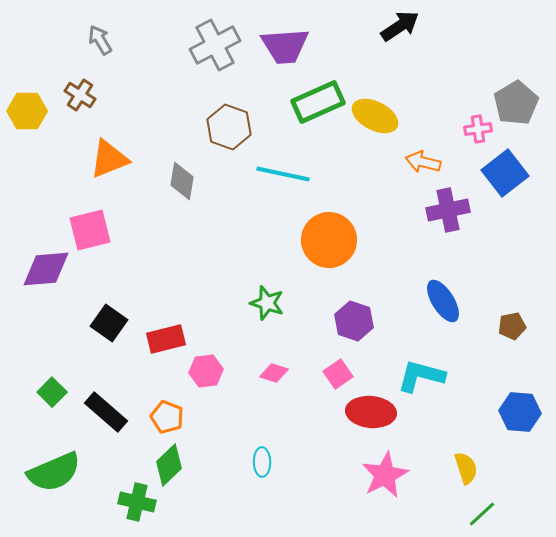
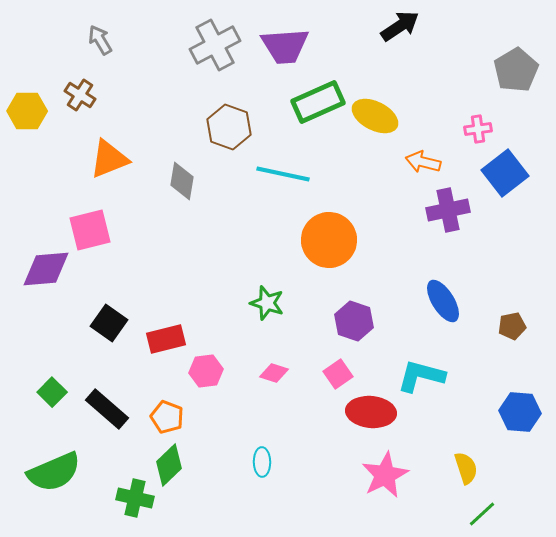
gray pentagon at (516, 103): moved 33 px up
black rectangle at (106, 412): moved 1 px right, 3 px up
green cross at (137, 502): moved 2 px left, 4 px up
